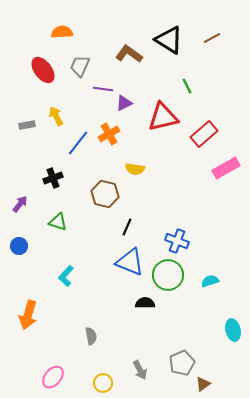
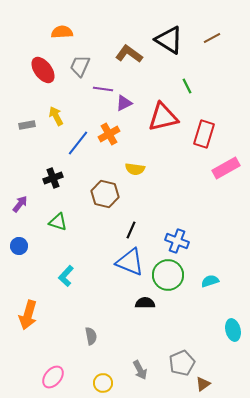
red rectangle: rotated 32 degrees counterclockwise
black line: moved 4 px right, 3 px down
